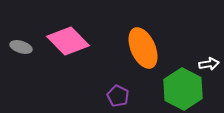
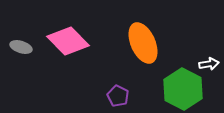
orange ellipse: moved 5 px up
